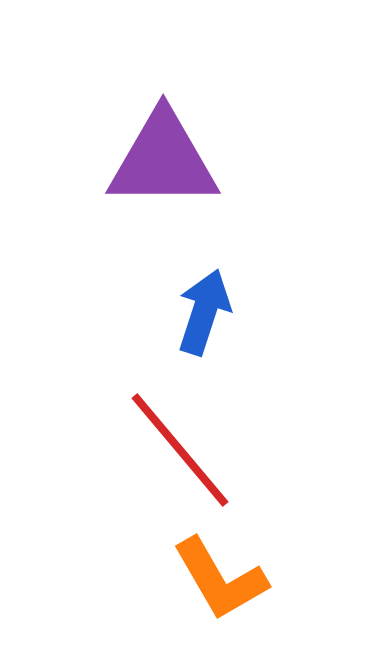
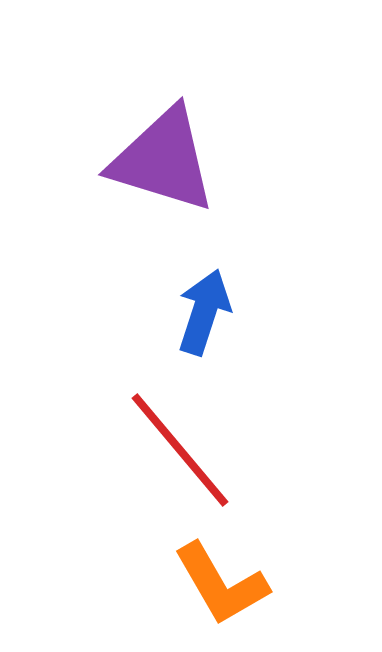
purple triangle: rotated 17 degrees clockwise
orange L-shape: moved 1 px right, 5 px down
